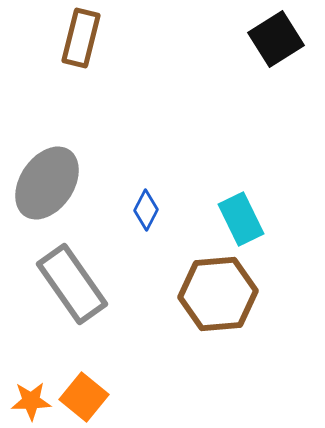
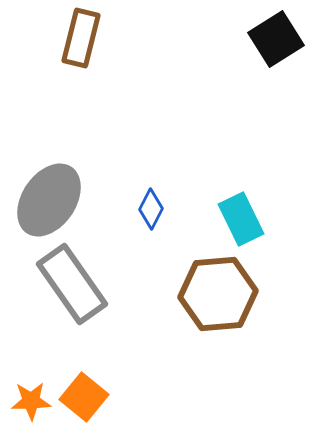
gray ellipse: moved 2 px right, 17 px down
blue diamond: moved 5 px right, 1 px up
